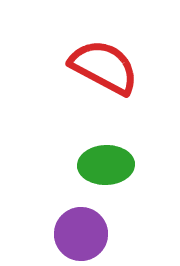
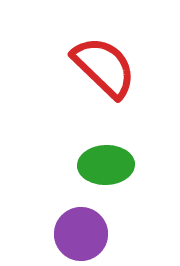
red semicircle: rotated 16 degrees clockwise
